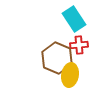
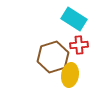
cyan rectangle: rotated 25 degrees counterclockwise
brown hexagon: moved 4 px left, 1 px up; rotated 20 degrees clockwise
